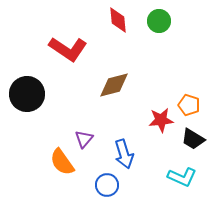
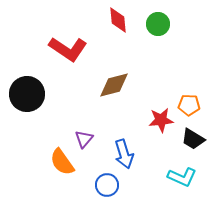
green circle: moved 1 px left, 3 px down
orange pentagon: rotated 15 degrees counterclockwise
